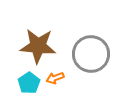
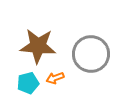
cyan pentagon: moved 1 px left; rotated 20 degrees clockwise
